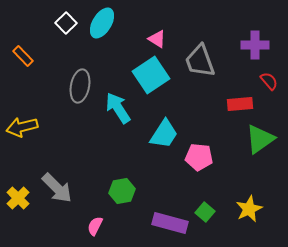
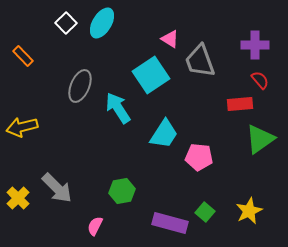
pink triangle: moved 13 px right
red semicircle: moved 9 px left, 1 px up
gray ellipse: rotated 12 degrees clockwise
yellow star: moved 2 px down
